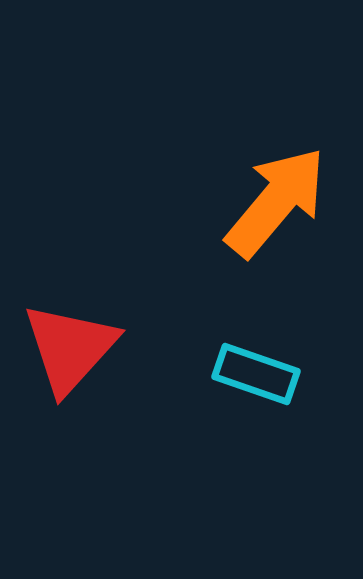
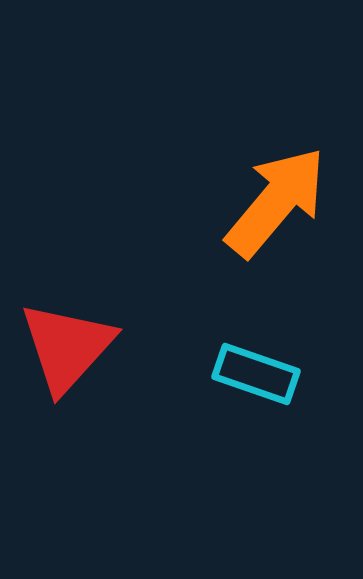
red triangle: moved 3 px left, 1 px up
